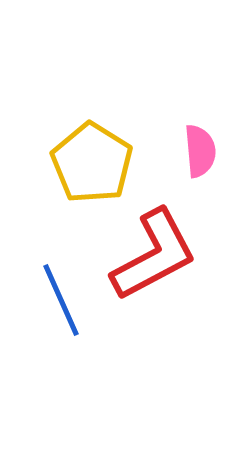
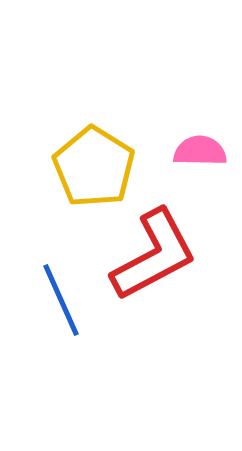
pink semicircle: rotated 84 degrees counterclockwise
yellow pentagon: moved 2 px right, 4 px down
